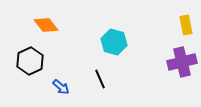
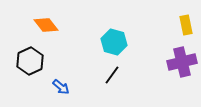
black line: moved 12 px right, 4 px up; rotated 60 degrees clockwise
